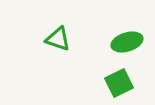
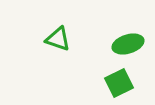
green ellipse: moved 1 px right, 2 px down
